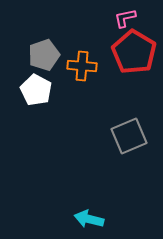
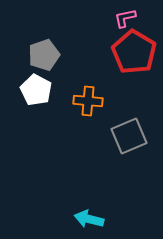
orange cross: moved 6 px right, 35 px down
